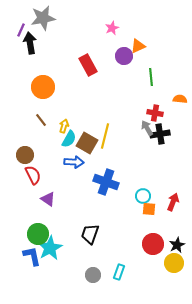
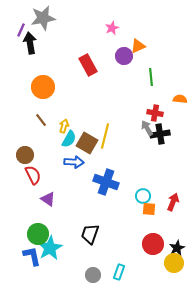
black star: moved 3 px down
